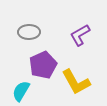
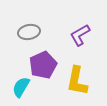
gray ellipse: rotated 10 degrees counterclockwise
yellow L-shape: moved 1 px right, 1 px up; rotated 40 degrees clockwise
cyan semicircle: moved 4 px up
